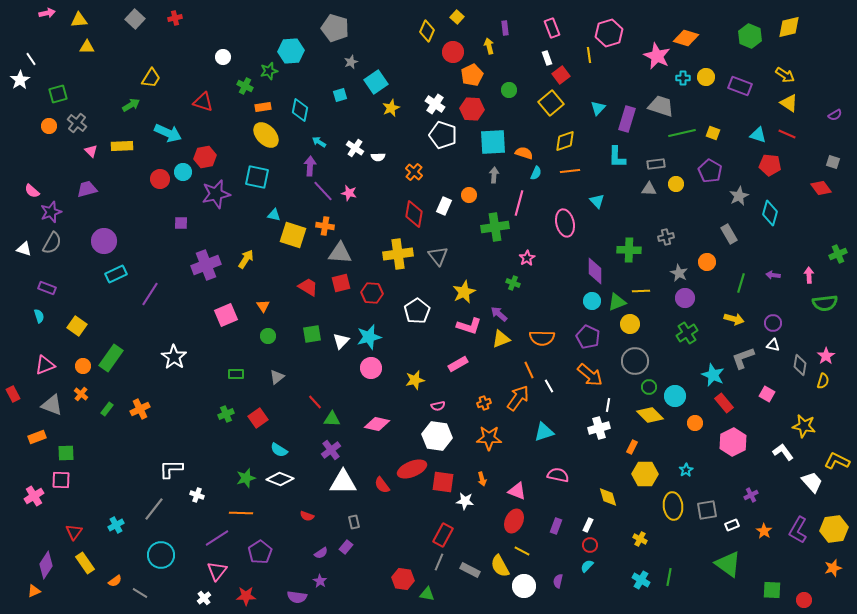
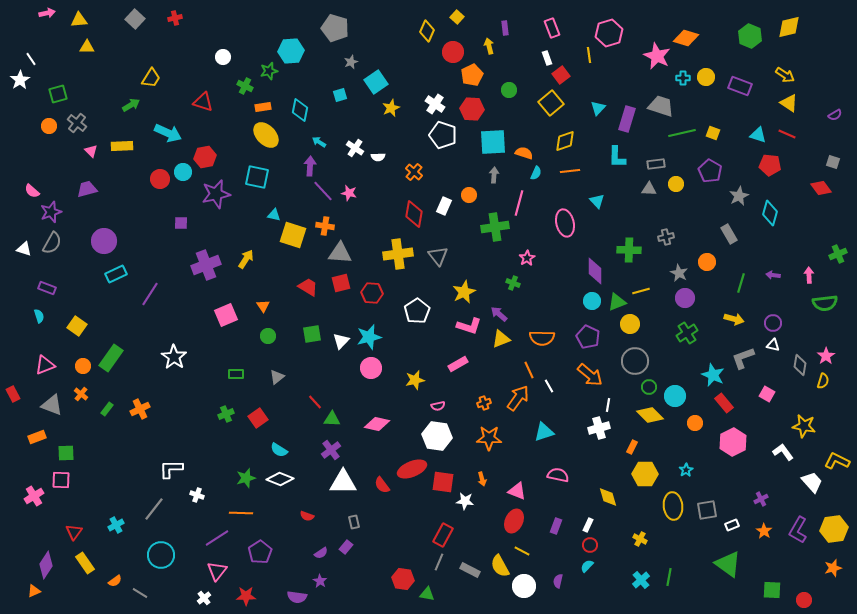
yellow line at (641, 291): rotated 12 degrees counterclockwise
purple cross at (751, 495): moved 10 px right, 4 px down
cyan cross at (641, 580): rotated 18 degrees clockwise
